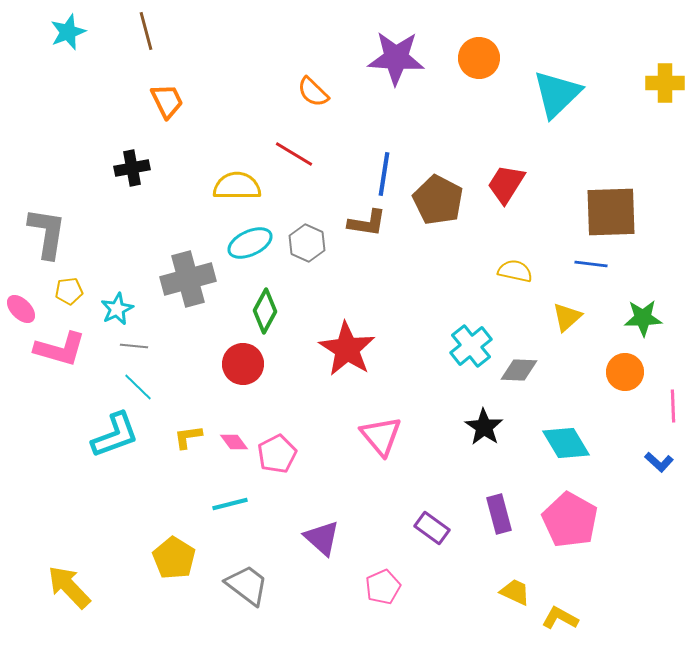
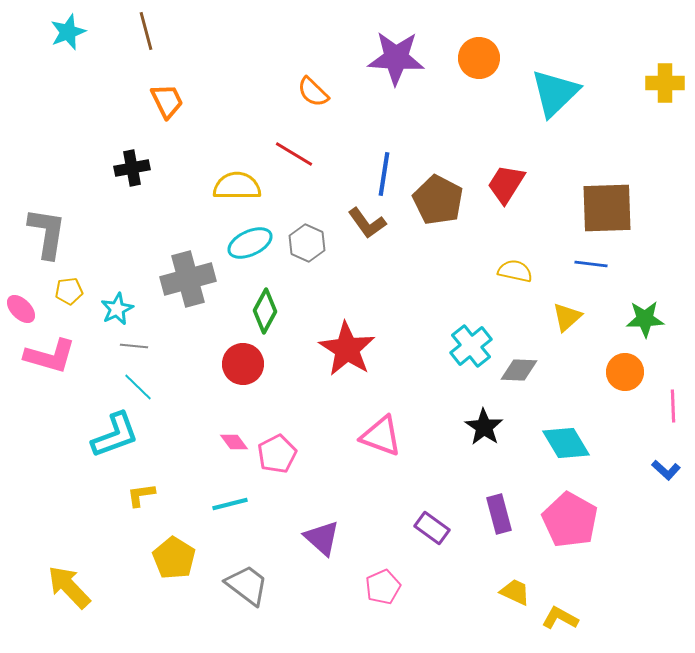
cyan triangle at (557, 94): moved 2 px left, 1 px up
brown square at (611, 212): moved 4 px left, 4 px up
brown L-shape at (367, 223): rotated 45 degrees clockwise
green star at (643, 318): moved 2 px right, 1 px down
pink L-shape at (60, 349): moved 10 px left, 7 px down
pink triangle at (381, 436): rotated 30 degrees counterclockwise
yellow L-shape at (188, 437): moved 47 px left, 58 px down
blue L-shape at (659, 462): moved 7 px right, 8 px down
